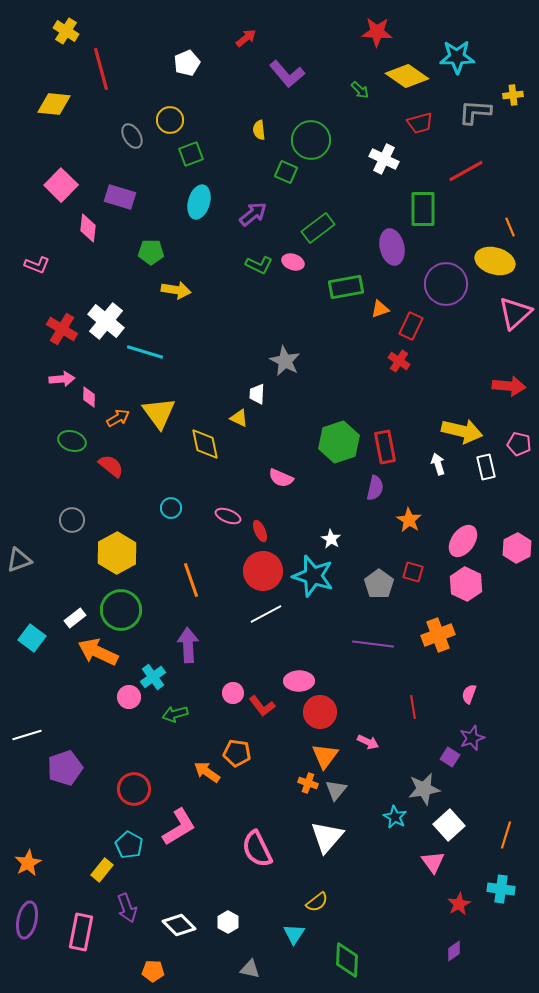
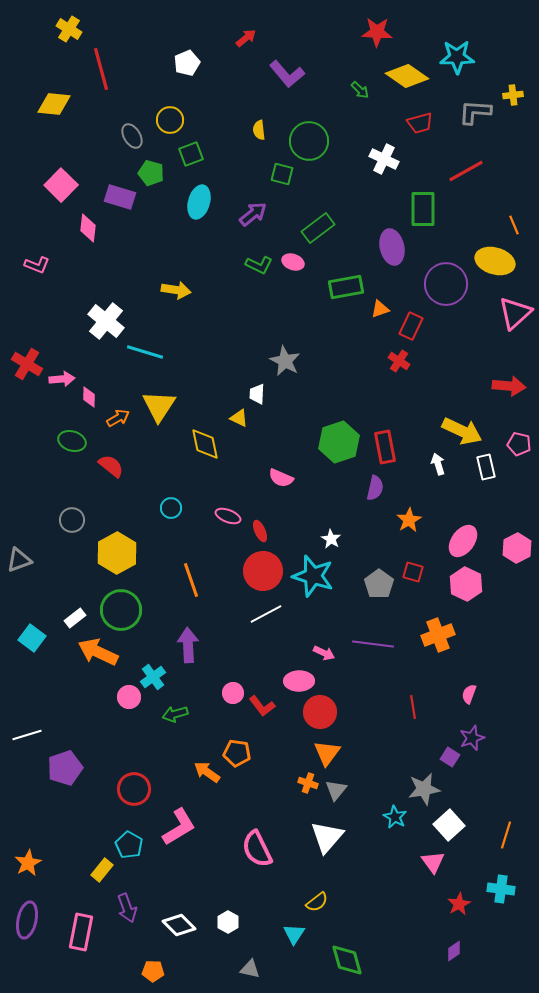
yellow cross at (66, 31): moved 3 px right, 2 px up
green circle at (311, 140): moved 2 px left, 1 px down
green square at (286, 172): moved 4 px left, 2 px down; rotated 10 degrees counterclockwise
orange line at (510, 227): moved 4 px right, 2 px up
green pentagon at (151, 252): moved 79 px up; rotated 15 degrees clockwise
red cross at (62, 329): moved 35 px left, 35 px down
yellow triangle at (159, 413): moved 7 px up; rotated 9 degrees clockwise
yellow arrow at (462, 431): rotated 12 degrees clockwise
orange star at (409, 520): rotated 10 degrees clockwise
pink arrow at (368, 742): moved 44 px left, 89 px up
orange triangle at (325, 756): moved 2 px right, 3 px up
green diamond at (347, 960): rotated 18 degrees counterclockwise
